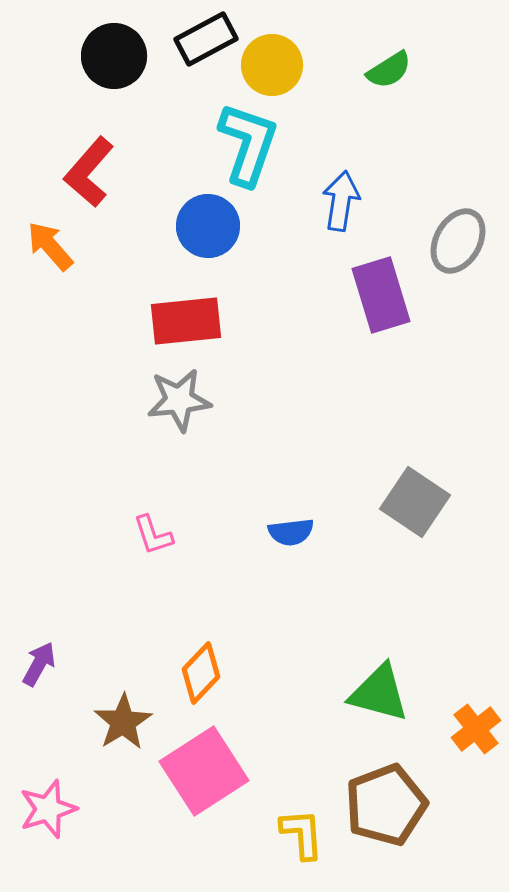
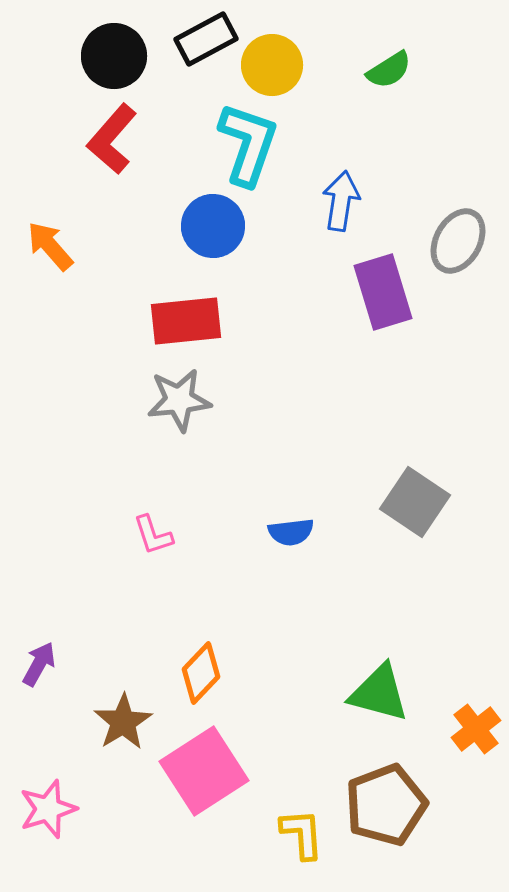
red L-shape: moved 23 px right, 33 px up
blue circle: moved 5 px right
purple rectangle: moved 2 px right, 3 px up
